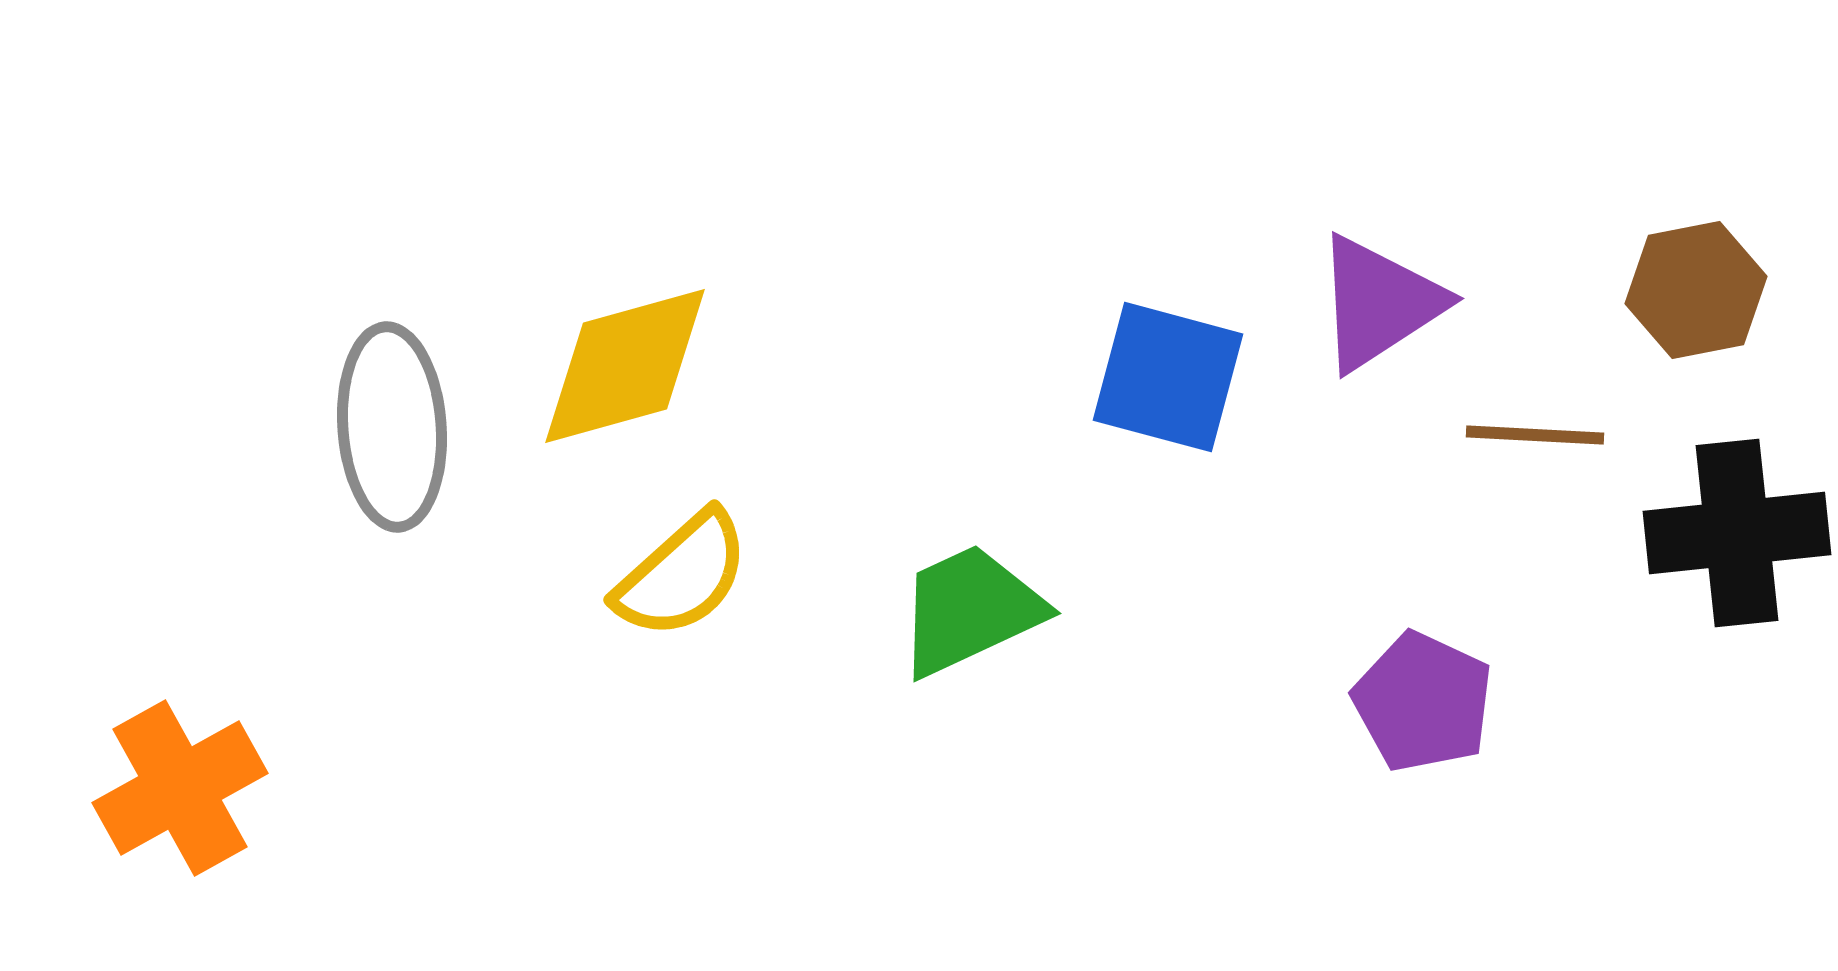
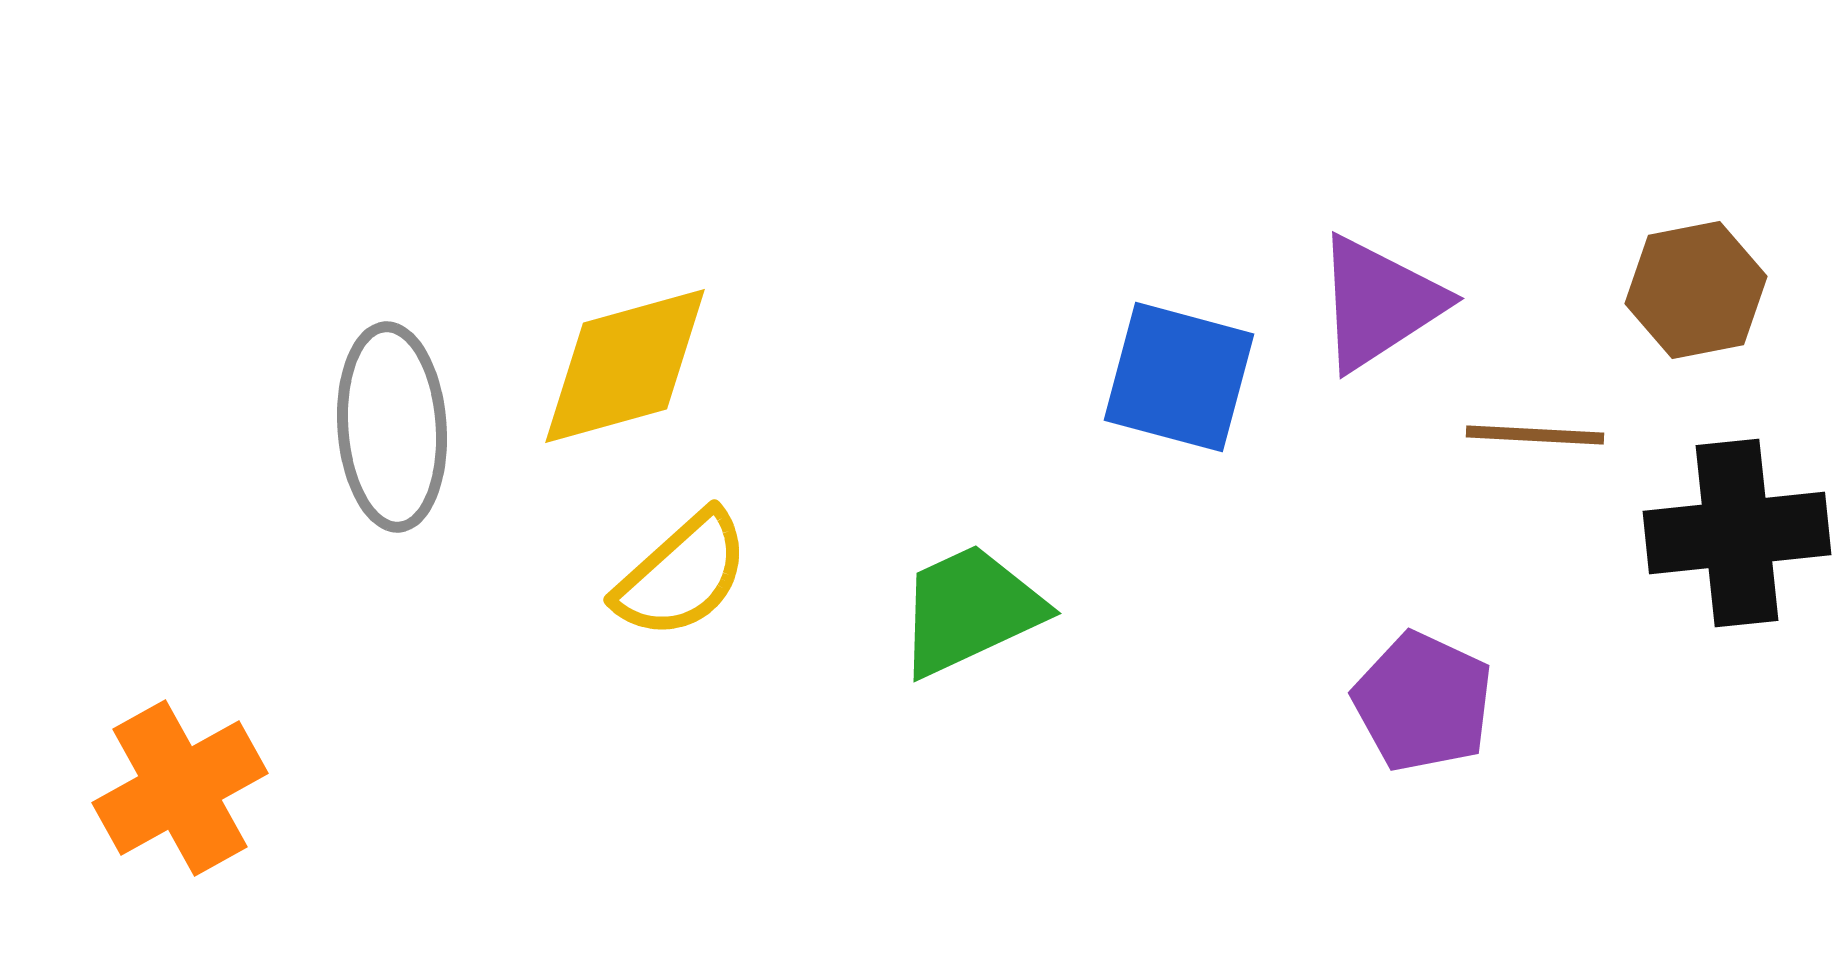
blue square: moved 11 px right
